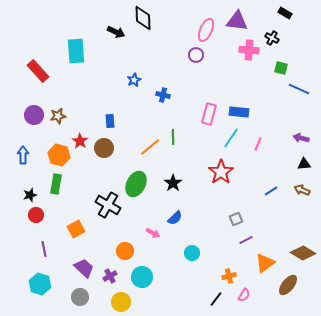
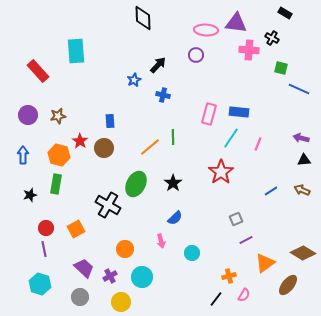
purple triangle at (237, 21): moved 1 px left, 2 px down
pink ellipse at (206, 30): rotated 70 degrees clockwise
black arrow at (116, 32): moved 42 px right, 33 px down; rotated 72 degrees counterclockwise
purple circle at (34, 115): moved 6 px left
black triangle at (304, 164): moved 4 px up
red circle at (36, 215): moved 10 px right, 13 px down
pink arrow at (153, 233): moved 8 px right, 8 px down; rotated 48 degrees clockwise
orange circle at (125, 251): moved 2 px up
